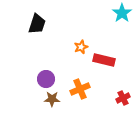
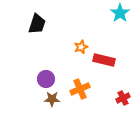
cyan star: moved 2 px left
